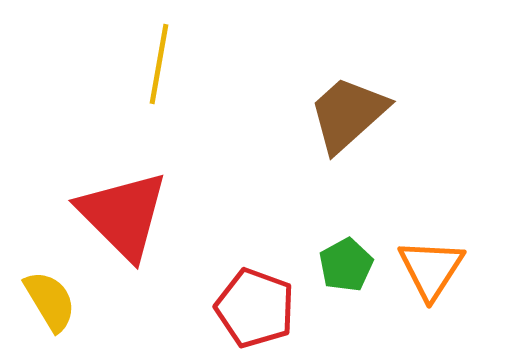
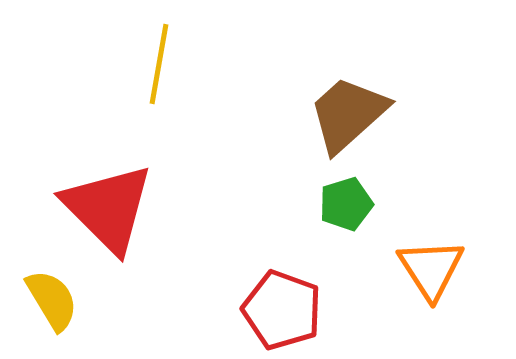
red triangle: moved 15 px left, 7 px up
green pentagon: moved 61 px up; rotated 12 degrees clockwise
orange triangle: rotated 6 degrees counterclockwise
yellow semicircle: moved 2 px right, 1 px up
red pentagon: moved 27 px right, 2 px down
